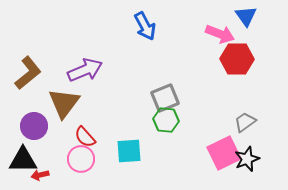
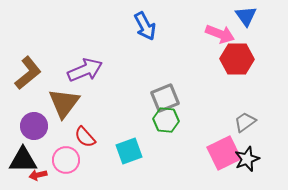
cyan square: rotated 16 degrees counterclockwise
pink circle: moved 15 px left, 1 px down
red arrow: moved 2 px left
